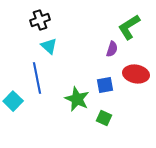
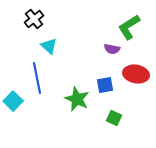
black cross: moved 6 px left, 1 px up; rotated 18 degrees counterclockwise
purple semicircle: rotated 84 degrees clockwise
green square: moved 10 px right
